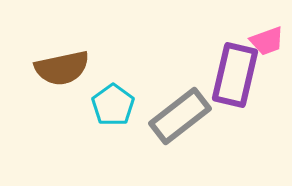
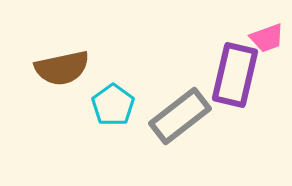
pink trapezoid: moved 3 px up
